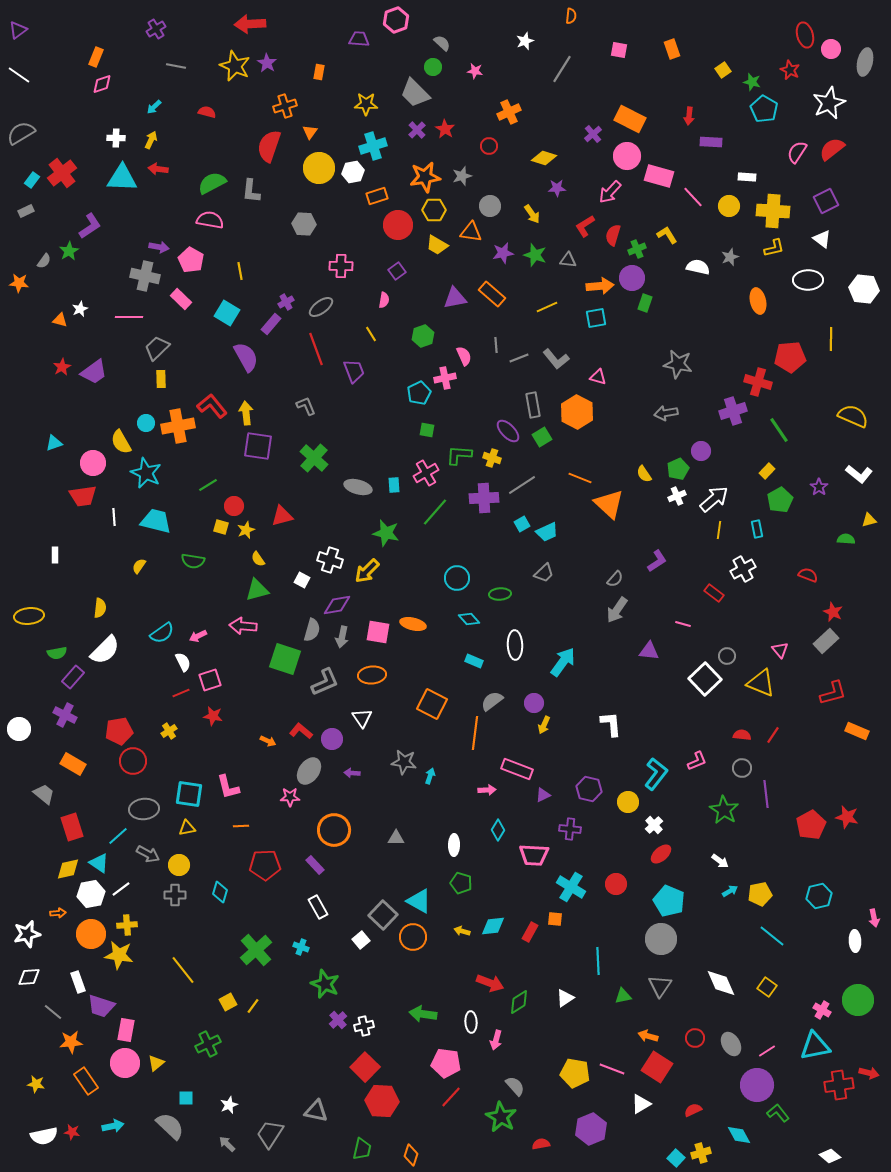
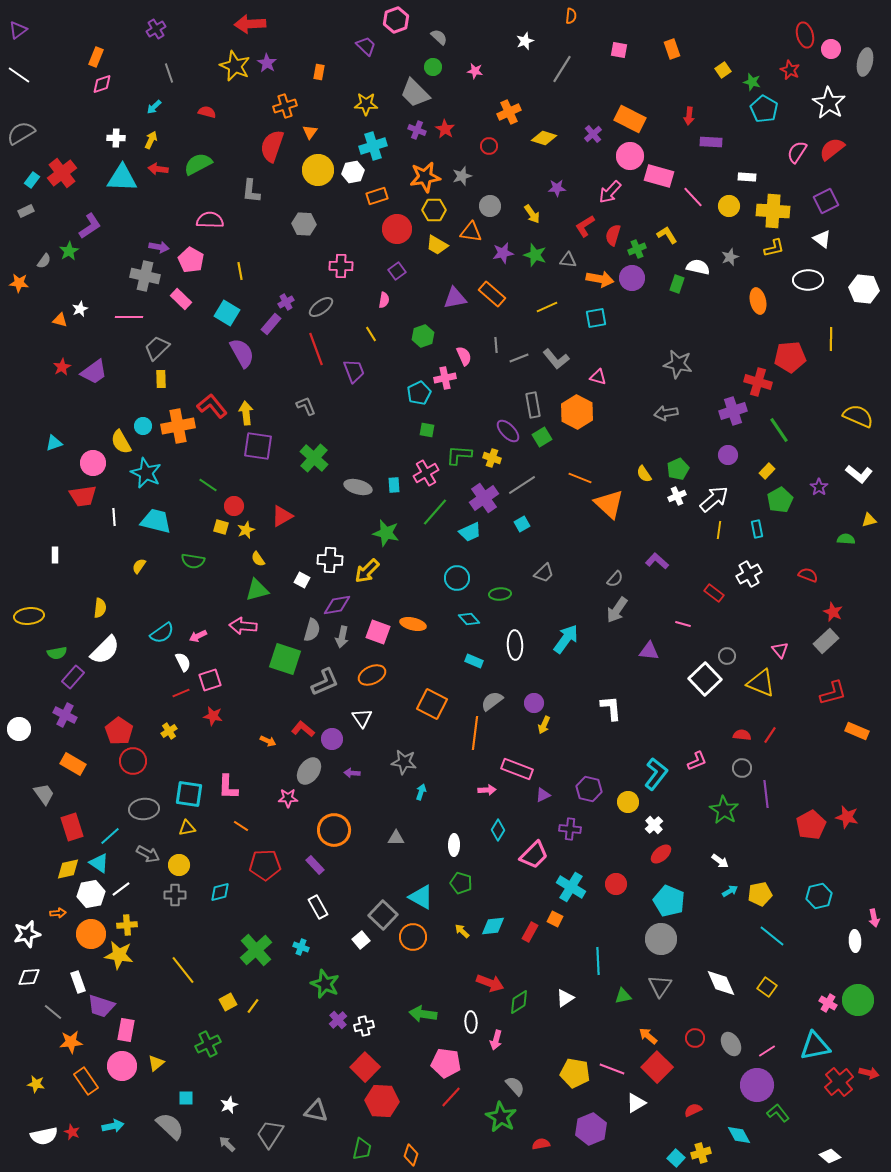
purple trapezoid at (359, 39): moved 7 px right, 7 px down; rotated 40 degrees clockwise
gray semicircle at (442, 43): moved 3 px left, 6 px up
gray line at (176, 66): moved 7 px left, 7 px down; rotated 60 degrees clockwise
white star at (829, 103): rotated 16 degrees counterclockwise
purple cross at (417, 130): rotated 24 degrees counterclockwise
red semicircle at (269, 146): moved 3 px right
pink circle at (627, 156): moved 3 px right
yellow diamond at (544, 158): moved 20 px up
yellow circle at (319, 168): moved 1 px left, 2 px down
green semicircle at (212, 183): moved 14 px left, 19 px up
pink semicircle at (210, 220): rotated 8 degrees counterclockwise
red circle at (398, 225): moved 1 px left, 4 px down
orange arrow at (600, 286): moved 7 px up; rotated 16 degrees clockwise
green rectangle at (645, 303): moved 32 px right, 19 px up
purple semicircle at (246, 357): moved 4 px left, 4 px up
yellow semicircle at (853, 416): moved 5 px right
cyan circle at (146, 423): moved 3 px left, 3 px down
purple circle at (701, 451): moved 27 px right, 4 px down
green line at (208, 485): rotated 66 degrees clockwise
purple cross at (484, 498): rotated 32 degrees counterclockwise
red triangle at (282, 516): rotated 15 degrees counterclockwise
cyan trapezoid at (547, 532): moved 77 px left
white cross at (330, 560): rotated 15 degrees counterclockwise
purple L-shape at (657, 561): rotated 105 degrees counterclockwise
white cross at (743, 569): moved 6 px right, 5 px down
pink square at (378, 632): rotated 10 degrees clockwise
cyan arrow at (563, 662): moved 3 px right, 23 px up
orange ellipse at (372, 675): rotated 20 degrees counterclockwise
white L-shape at (611, 724): moved 16 px up
red pentagon at (119, 731): rotated 28 degrees counterclockwise
red L-shape at (301, 731): moved 2 px right, 2 px up
red line at (773, 735): moved 3 px left
cyan arrow at (430, 776): moved 9 px left, 16 px down
pink L-shape at (228, 787): rotated 16 degrees clockwise
gray trapezoid at (44, 794): rotated 15 degrees clockwise
pink star at (290, 797): moved 2 px left, 1 px down
orange line at (241, 826): rotated 35 degrees clockwise
cyan line at (118, 836): moved 8 px left
pink trapezoid at (534, 855): rotated 48 degrees counterclockwise
cyan diamond at (220, 892): rotated 60 degrees clockwise
cyan triangle at (419, 901): moved 2 px right, 4 px up
orange square at (555, 919): rotated 21 degrees clockwise
yellow arrow at (462, 931): rotated 28 degrees clockwise
pink cross at (822, 1010): moved 6 px right, 7 px up
orange arrow at (648, 1036): rotated 24 degrees clockwise
pink circle at (125, 1063): moved 3 px left, 3 px down
red square at (657, 1067): rotated 12 degrees clockwise
red cross at (839, 1085): moved 3 px up; rotated 32 degrees counterclockwise
white triangle at (641, 1104): moved 5 px left, 1 px up
red star at (72, 1132): rotated 14 degrees clockwise
